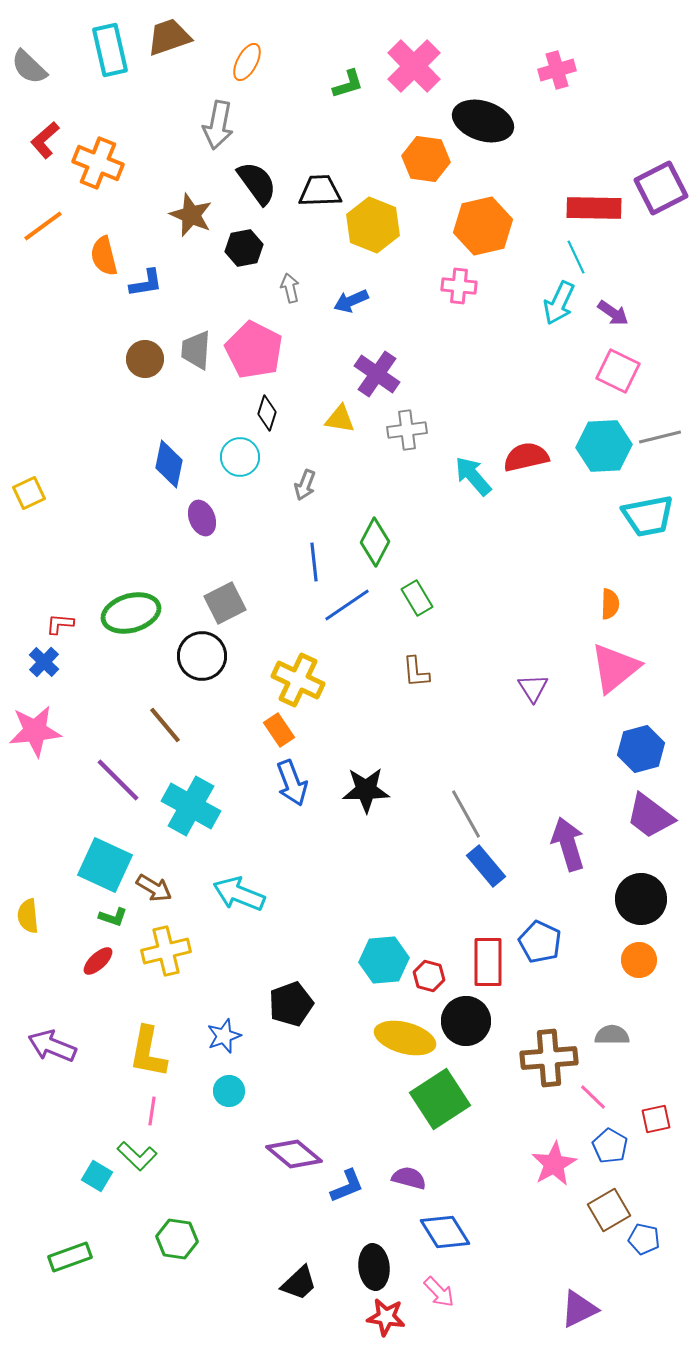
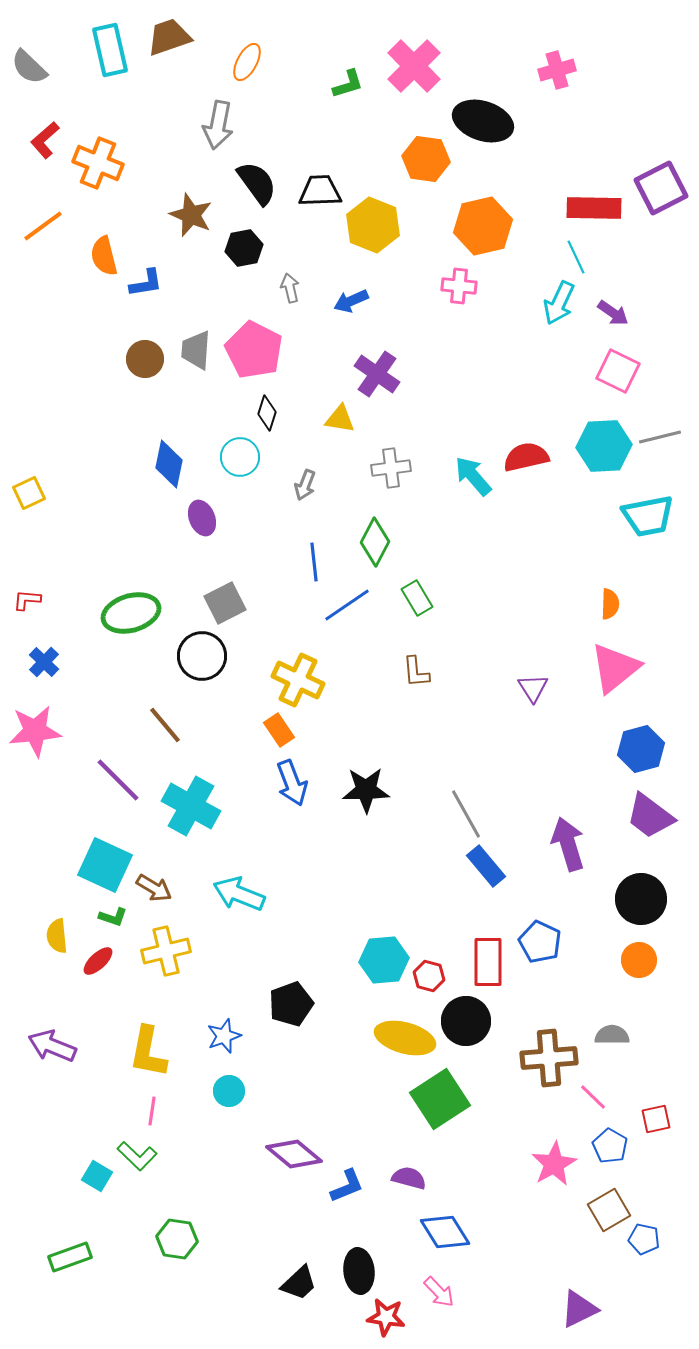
gray cross at (407, 430): moved 16 px left, 38 px down
red L-shape at (60, 624): moved 33 px left, 24 px up
yellow semicircle at (28, 916): moved 29 px right, 20 px down
black ellipse at (374, 1267): moved 15 px left, 4 px down
